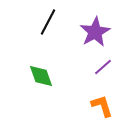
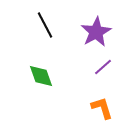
black line: moved 3 px left, 3 px down; rotated 56 degrees counterclockwise
purple star: moved 1 px right
orange L-shape: moved 2 px down
